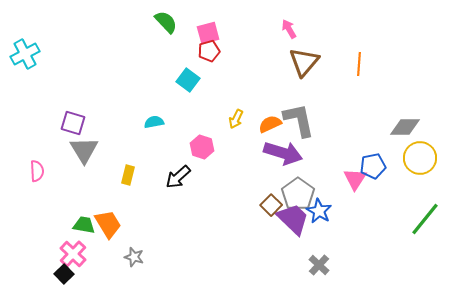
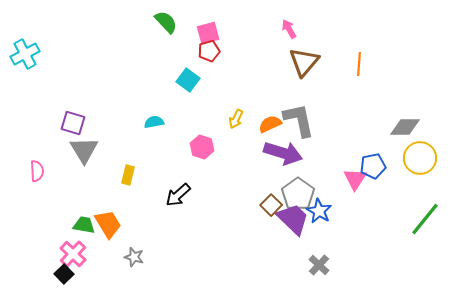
black arrow: moved 18 px down
